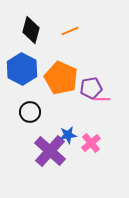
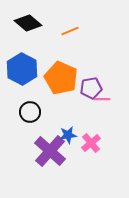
black diamond: moved 3 px left, 7 px up; rotated 64 degrees counterclockwise
